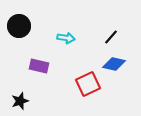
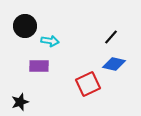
black circle: moved 6 px right
cyan arrow: moved 16 px left, 3 px down
purple rectangle: rotated 12 degrees counterclockwise
black star: moved 1 px down
